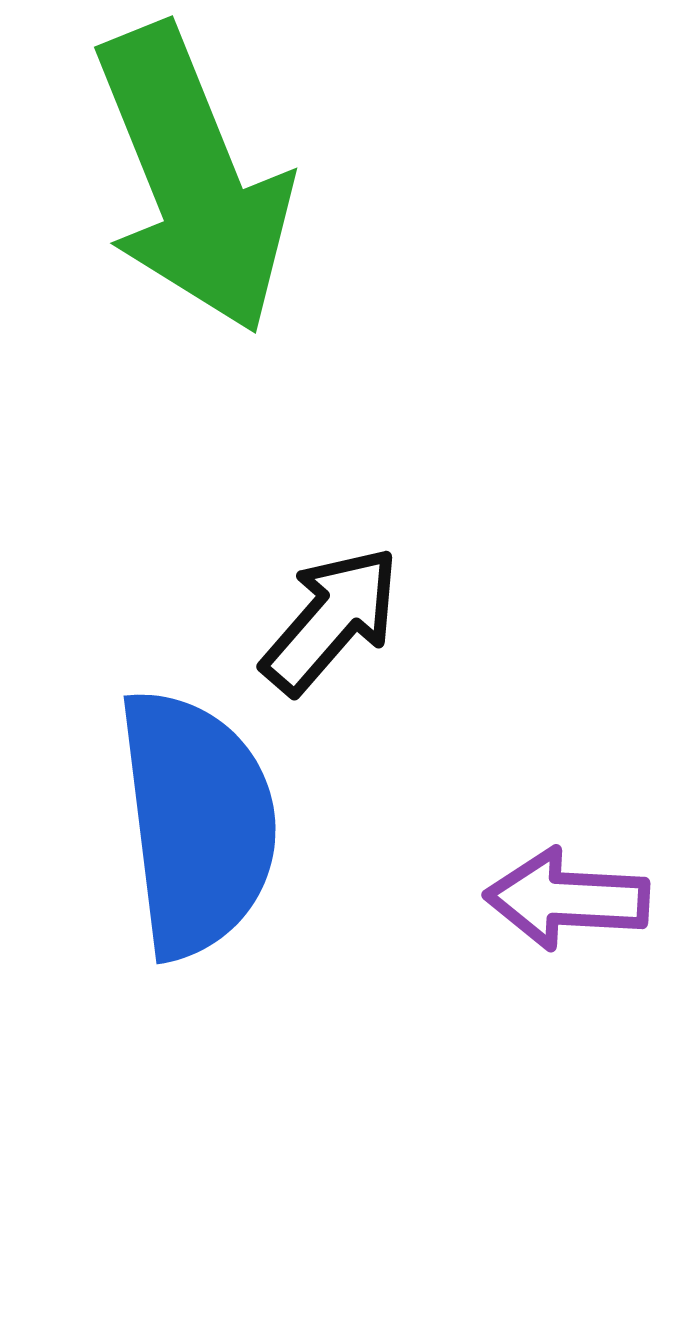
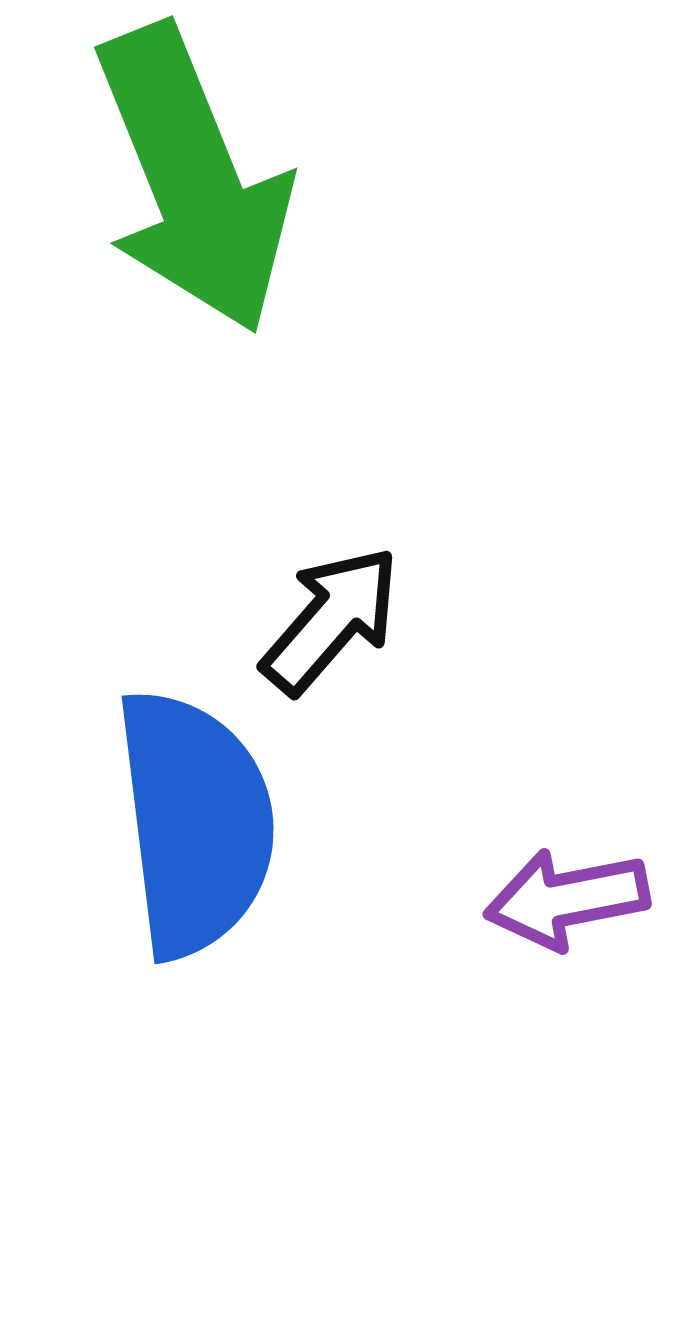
blue semicircle: moved 2 px left
purple arrow: rotated 14 degrees counterclockwise
